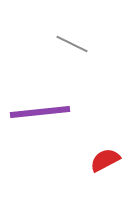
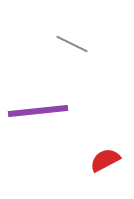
purple line: moved 2 px left, 1 px up
